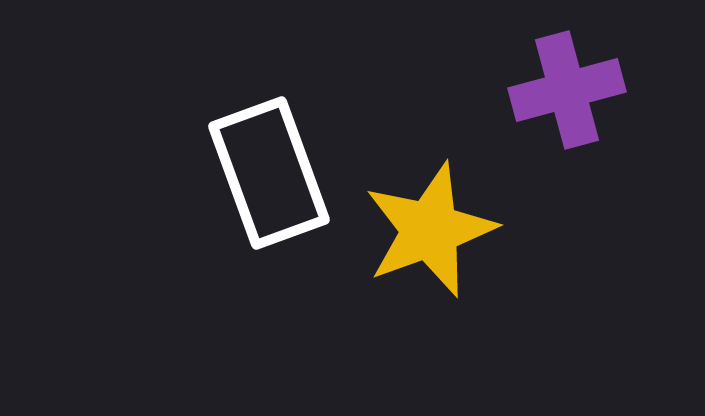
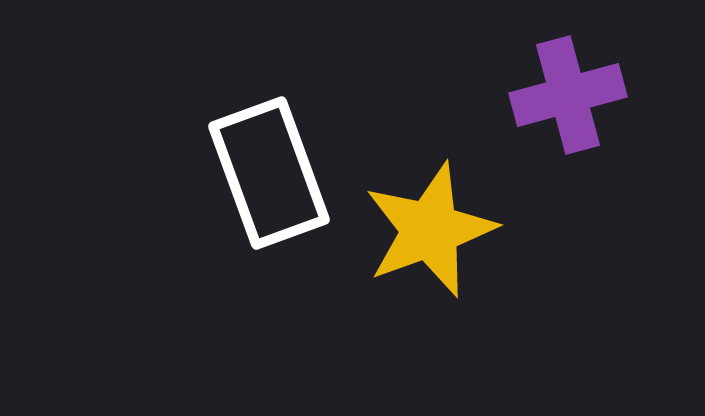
purple cross: moved 1 px right, 5 px down
